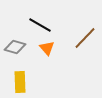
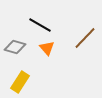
yellow rectangle: rotated 35 degrees clockwise
